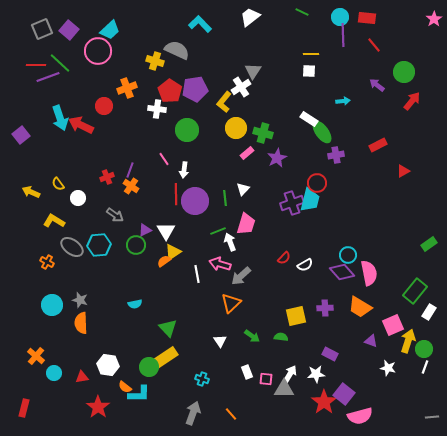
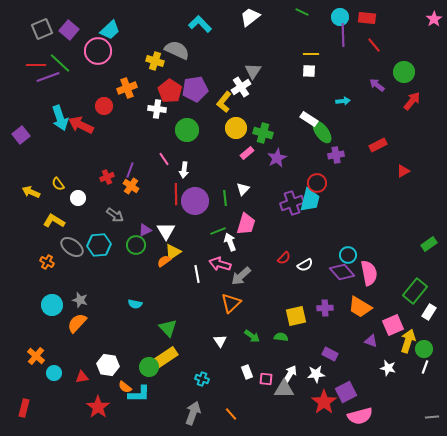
cyan semicircle at (135, 304): rotated 24 degrees clockwise
orange semicircle at (81, 323): moved 4 px left; rotated 45 degrees clockwise
purple square at (344, 394): moved 2 px right, 2 px up; rotated 25 degrees clockwise
